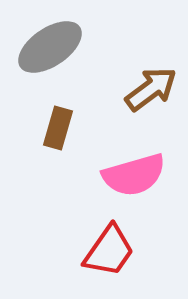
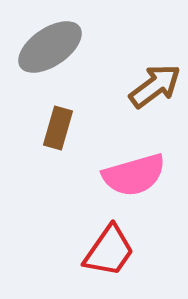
brown arrow: moved 4 px right, 3 px up
